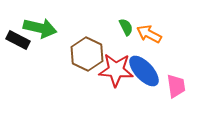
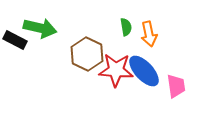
green semicircle: rotated 18 degrees clockwise
orange arrow: rotated 130 degrees counterclockwise
black rectangle: moved 3 px left
